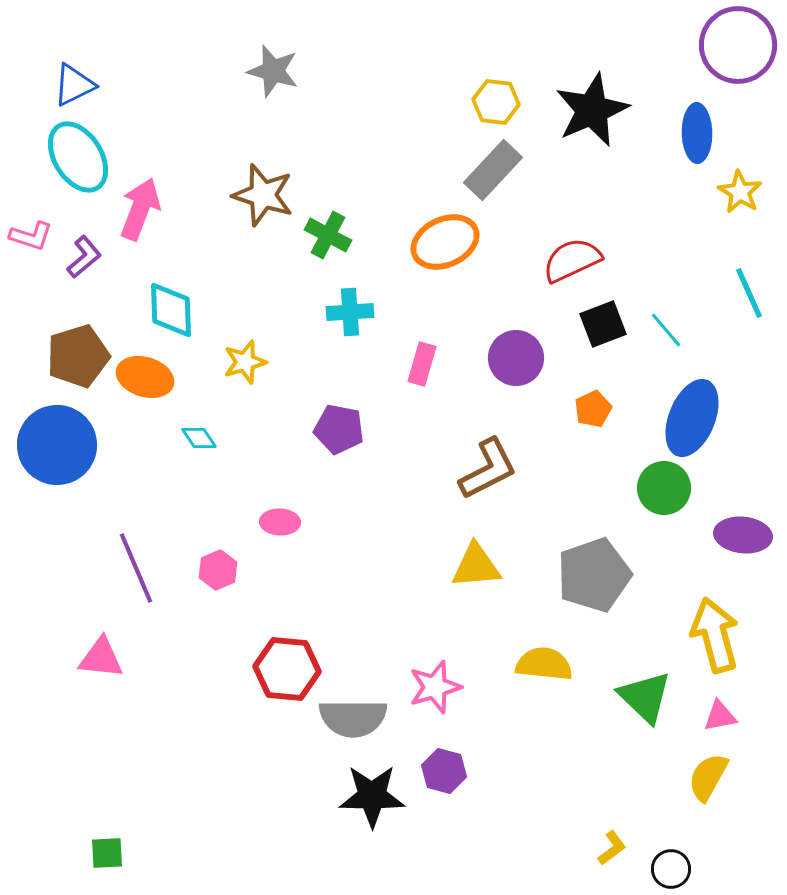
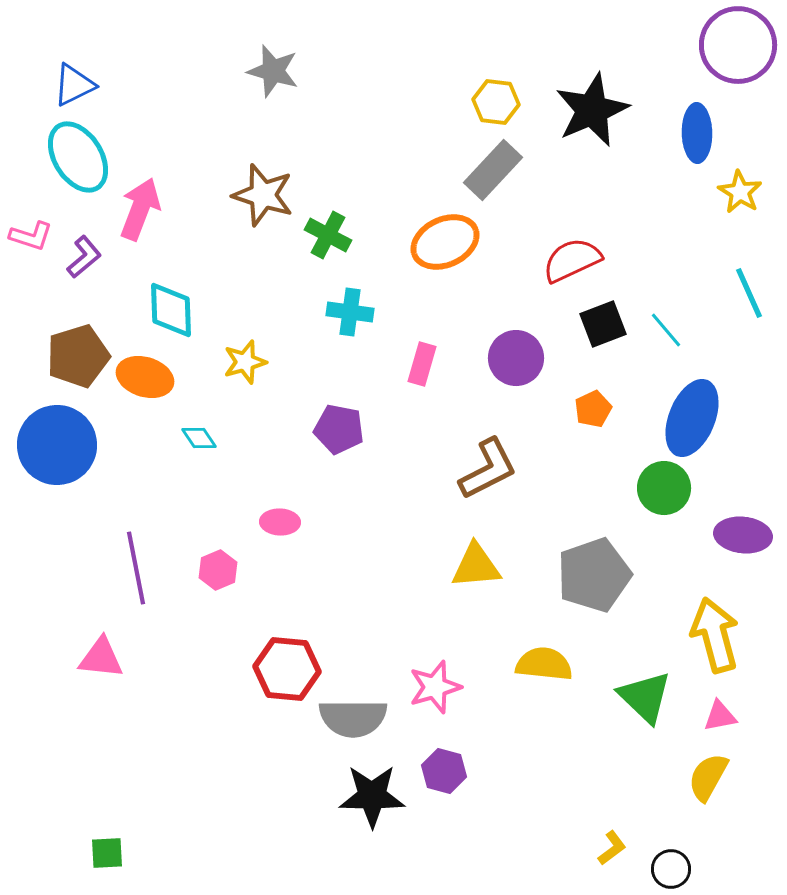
cyan cross at (350, 312): rotated 12 degrees clockwise
purple line at (136, 568): rotated 12 degrees clockwise
